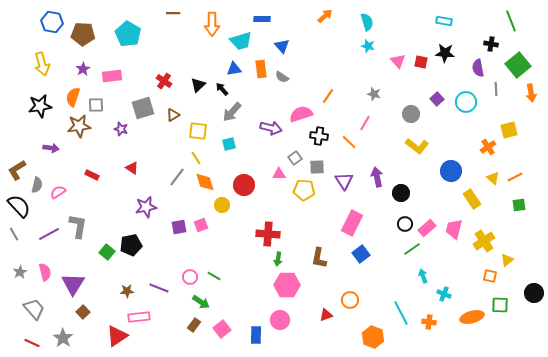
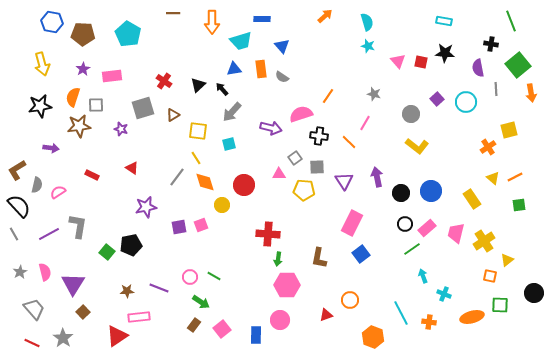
orange arrow at (212, 24): moved 2 px up
blue circle at (451, 171): moved 20 px left, 20 px down
pink trapezoid at (454, 229): moved 2 px right, 4 px down
